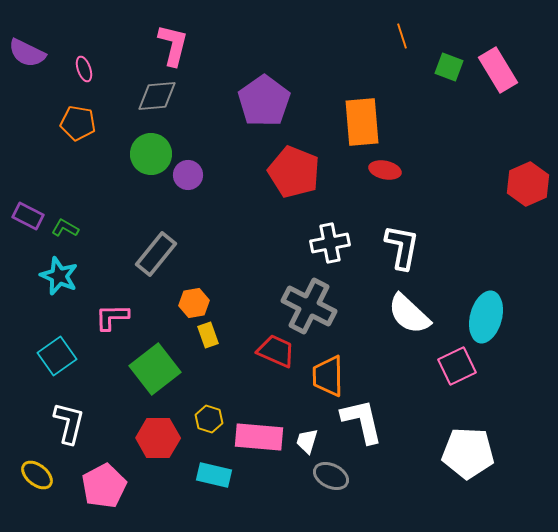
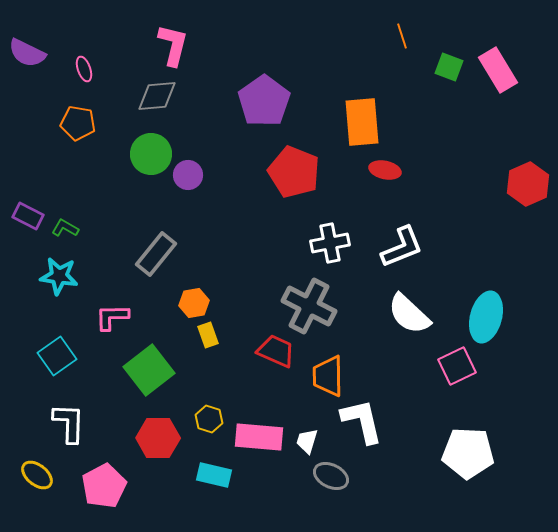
white L-shape at (402, 247): rotated 57 degrees clockwise
cyan star at (59, 276): rotated 15 degrees counterclockwise
green square at (155, 369): moved 6 px left, 1 px down
white L-shape at (69, 423): rotated 12 degrees counterclockwise
